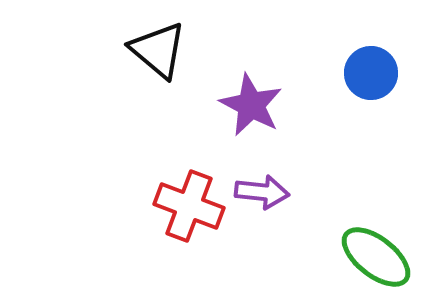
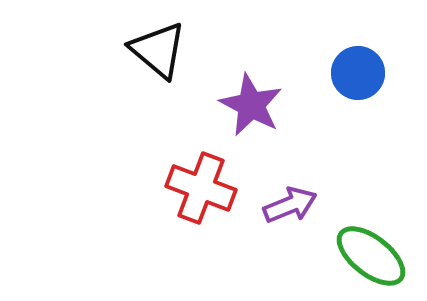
blue circle: moved 13 px left
purple arrow: moved 28 px right, 13 px down; rotated 28 degrees counterclockwise
red cross: moved 12 px right, 18 px up
green ellipse: moved 5 px left, 1 px up
